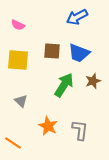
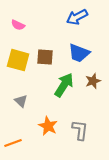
brown square: moved 7 px left, 6 px down
yellow square: rotated 10 degrees clockwise
orange line: rotated 54 degrees counterclockwise
